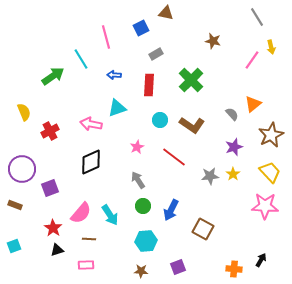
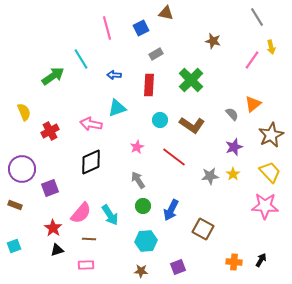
pink line at (106, 37): moved 1 px right, 9 px up
orange cross at (234, 269): moved 7 px up
